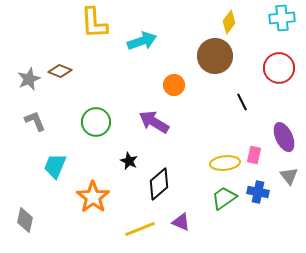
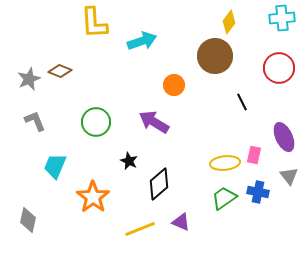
gray diamond: moved 3 px right
